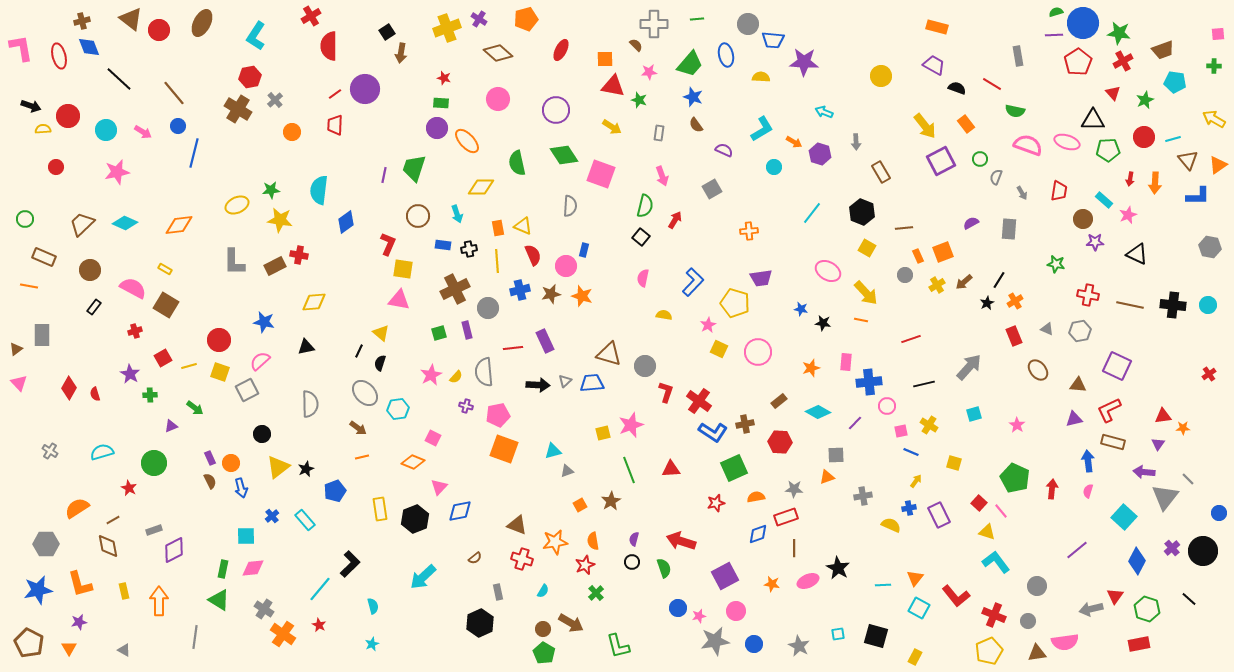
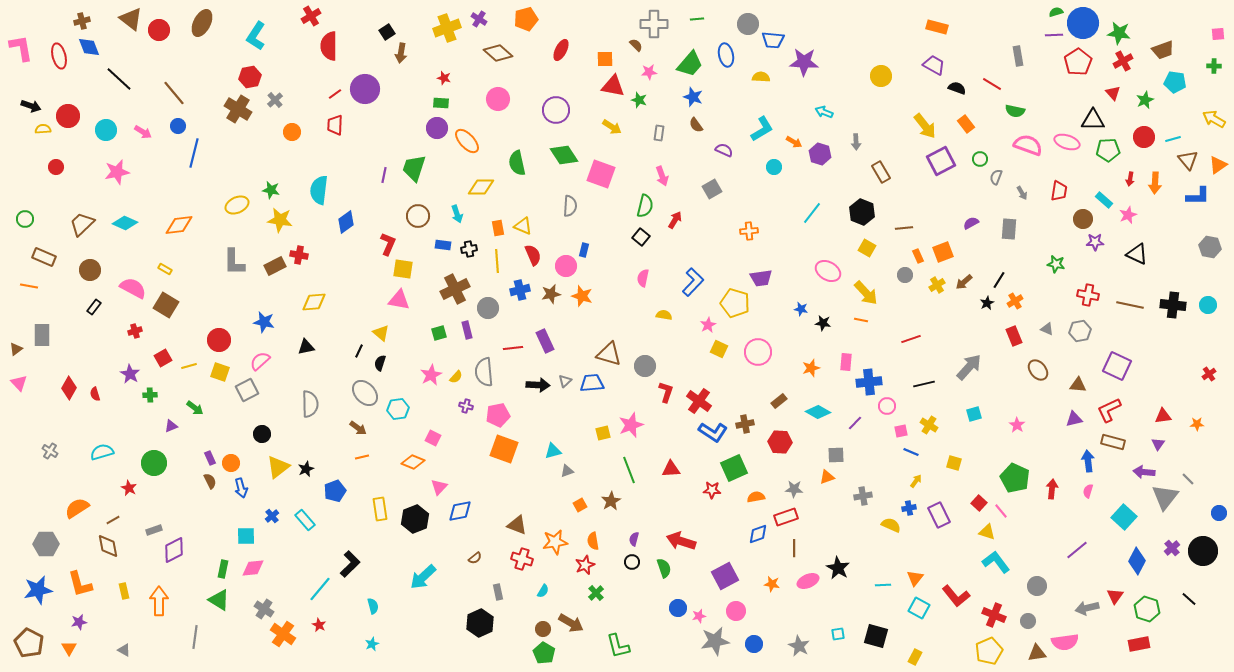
green star at (271, 190): rotated 18 degrees clockwise
orange star at (1183, 428): moved 14 px right, 4 px up
red star at (716, 503): moved 4 px left, 13 px up; rotated 18 degrees clockwise
gray arrow at (1091, 609): moved 4 px left, 1 px up
